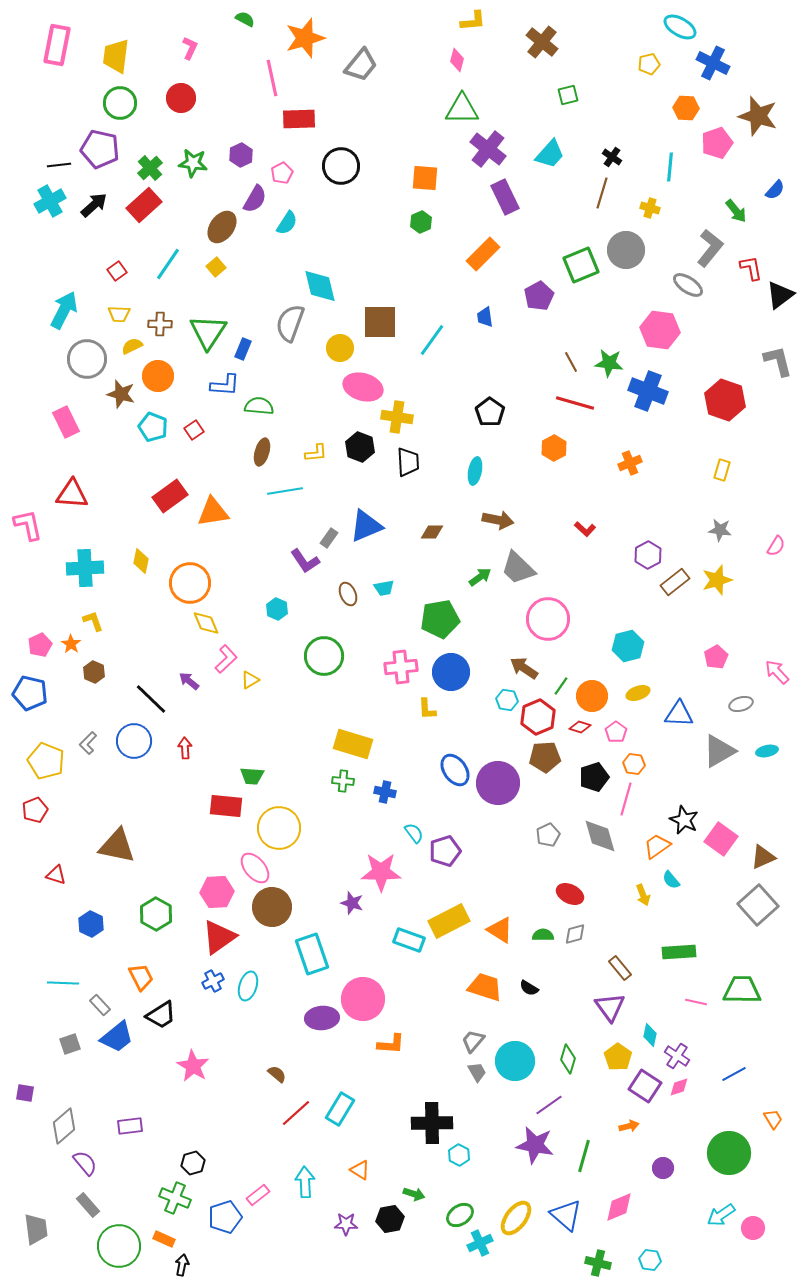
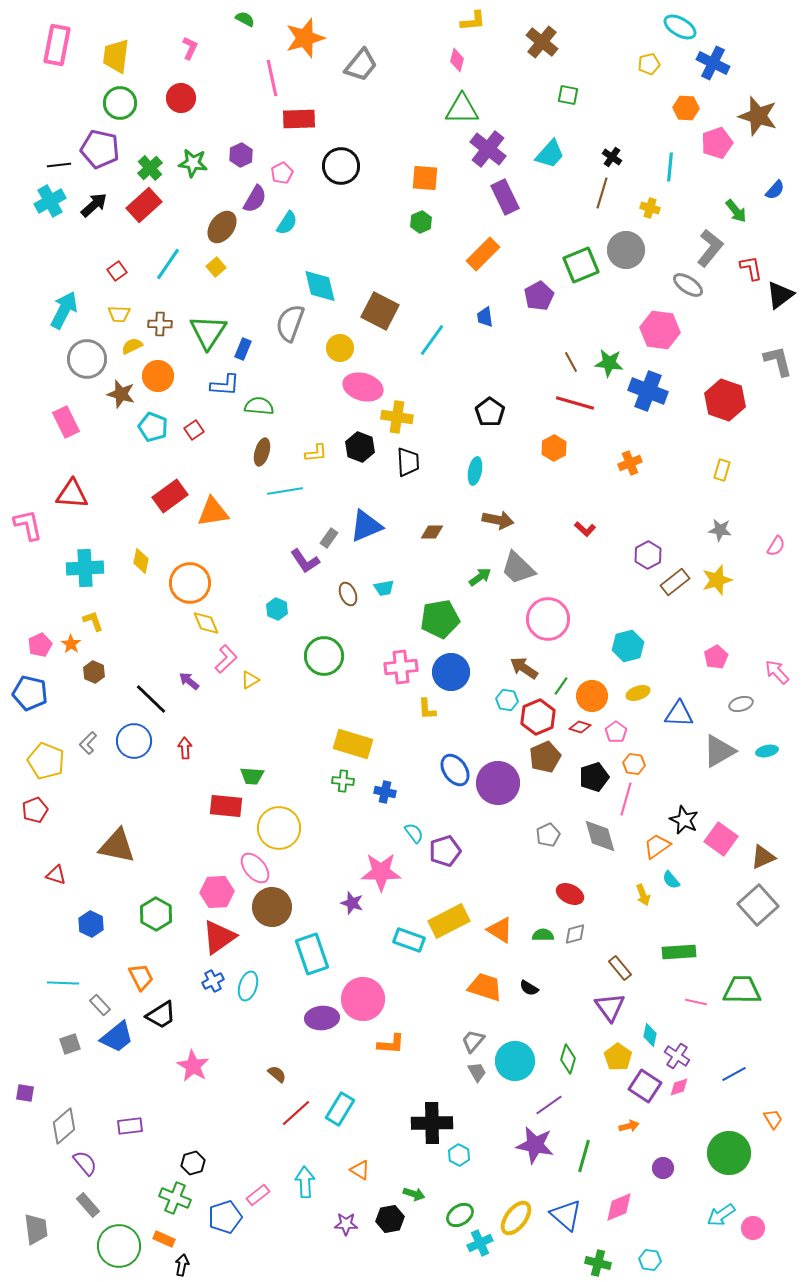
green square at (568, 95): rotated 25 degrees clockwise
brown square at (380, 322): moved 11 px up; rotated 27 degrees clockwise
brown pentagon at (545, 757): rotated 20 degrees counterclockwise
